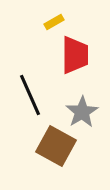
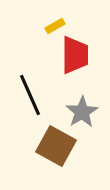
yellow rectangle: moved 1 px right, 4 px down
